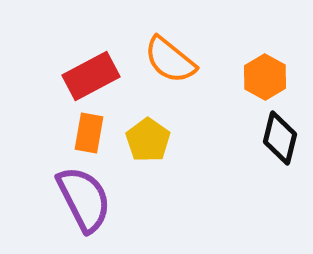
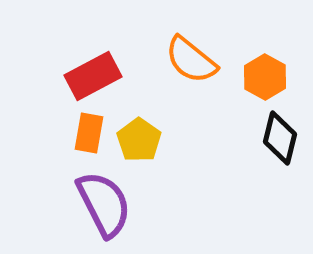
orange semicircle: moved 21 px right
red rectangle: moved 2 px right
yellow pentagon: moved 9 px left
purple semicircle: moved 20 px right, 5 px down
